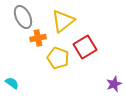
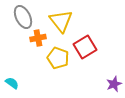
yellow triangle: moved 2 px left; rotated 30 degrees counterclockwise
